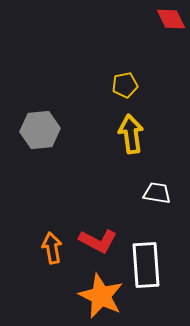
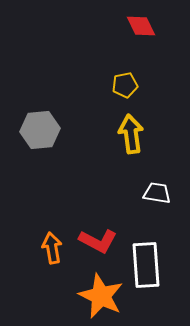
red diamond: moved 30 px left, 7 px down
